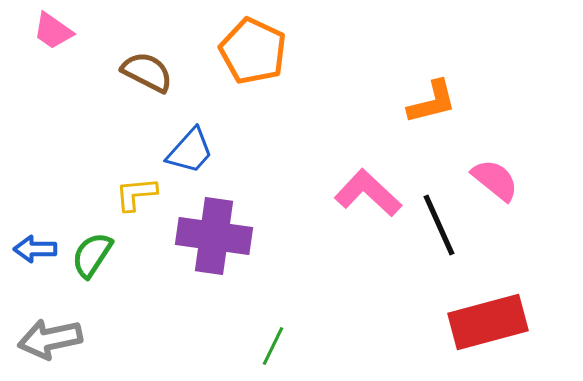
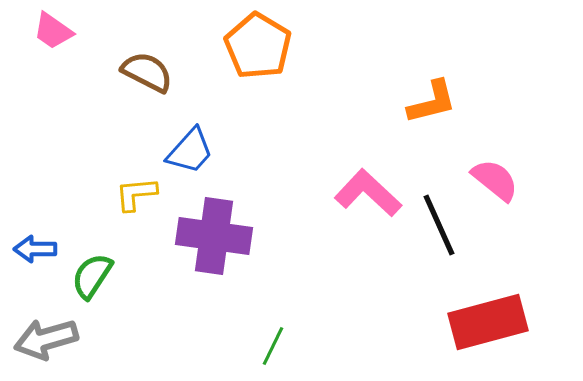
orange pentagon: moved 5 px right, 5 px up; rotated 6 degrees clockwise
green semicircle: moved 21 px down
gray arrow: moved 4 px left; rotated 4 degrees counterclockwise
